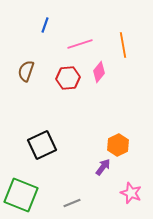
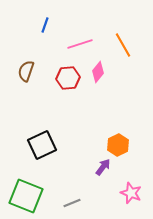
orange line: rotated 20 degrees counterclockwise
pink diamond: moved 1 px left
green square: moved 5 px right, 1 px down
